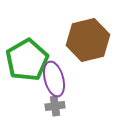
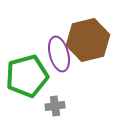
green pentagon: moved 16 px down; rotated 15 degrees clockwise
purple ellipse: moved 5 px right, 25 px up
